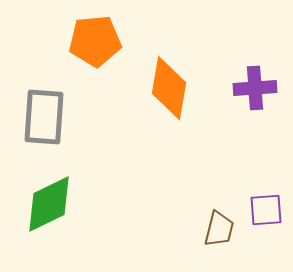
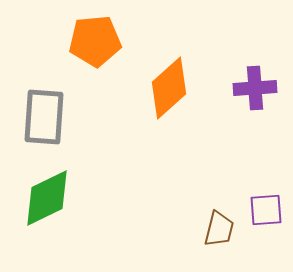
orange diamond: rotated 38 degrees clockwise
green diamond: moved 2 px left, 6 px up
